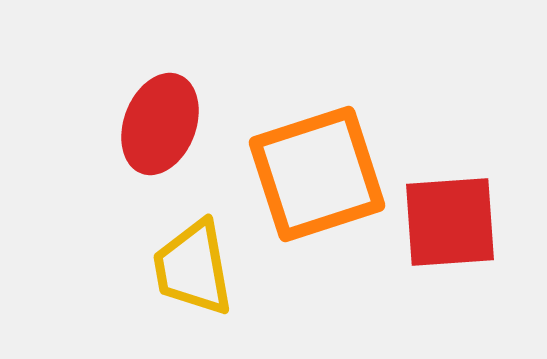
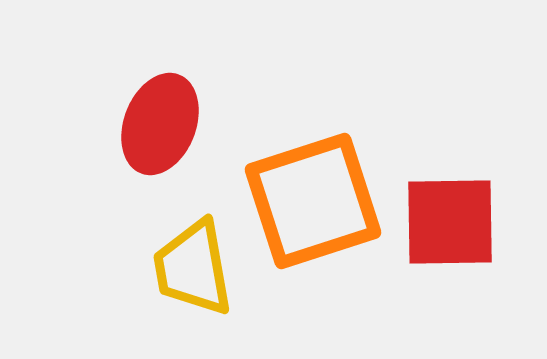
orange square: moved 4 px left, 27 px down
red square: rotated 3 degrees clockwise
